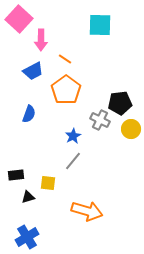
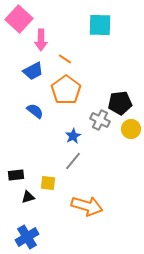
blue semicircle: moved 6 px right, 3 px up; rotated 72 degrees counterclockwise
orange arrow: moved 5 px up
